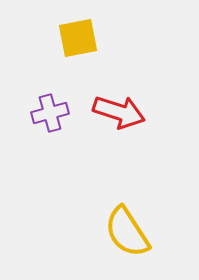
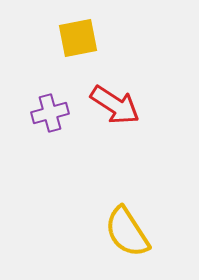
red arrow: moved 4 px left, 7 px up; rotated 15 degrees clockwise
